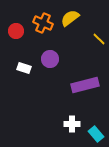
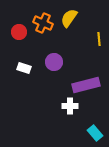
yellow semicircle: moved 1 px left; rotated 18 degrees counterclockwise
red circle: moved 3 px right, 1 px down
yellow line: rotated 40 degrees clockwise
purple circle: moved 4 px right, 3 px down
purple rectangle: moved 1 px right
white cross: moved 2 px left, 18 px up
cyan rectangle: moved 1 px left, 1 px up
